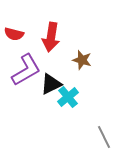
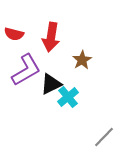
brown star: rotated 24 degrees clockwise
gray line: rotated 70 degrees clockwise
